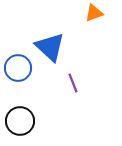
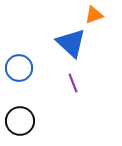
orange triangle: moved 2 px down
blue triangle: moved 21 px right, 4 px up
blue circle: moved 1 px right
